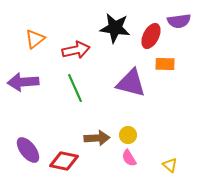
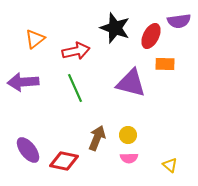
black star: rotated 12 degrees clockwise
red arrow: moved 1 px down
brown arrow: rotated 65 degrees counterclockwise
pink semicircle: rotated 60 degrees counterclockwise
